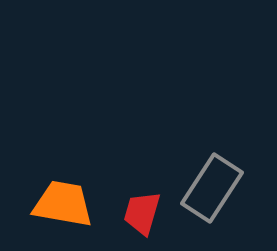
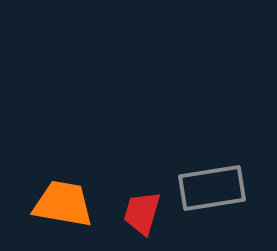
gray rectangle: rotated 48 degrees clockwise
